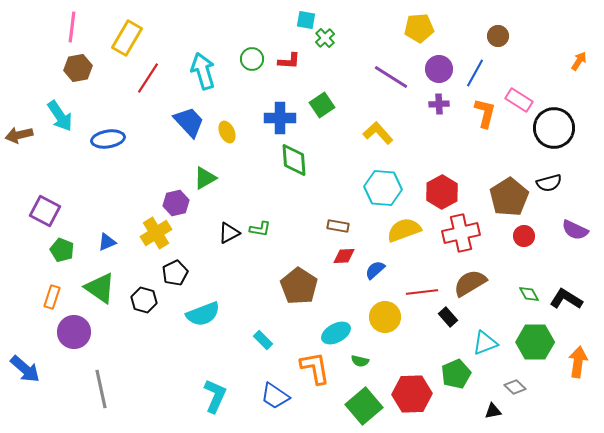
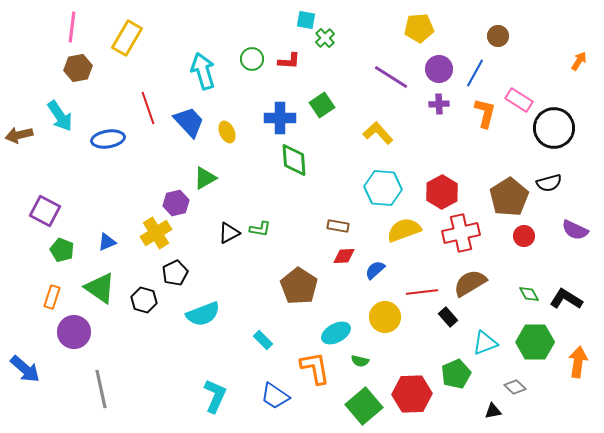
red line at (148, 78): moved 30 px down; rotated 52 degrees counterclockwise
